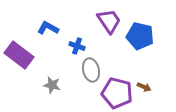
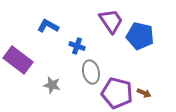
purple trapezoid: moved 2 px right
blue L-shape: moved 2 px up
purple rectangle: moved 1 px left, 5 px down
gray ellipse: moved 2 px down
brown arrow: moved 6 px down
